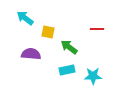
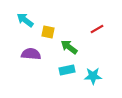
cyan arrow: moved 2 px down
red line: rotated 32 degrees counterclockwise
